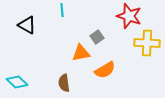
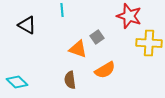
yellow cross: moved 2 px right
orange triangle: moved 3 px left, 4 px up; rotated 30 degrees clockwise
brown semicircle: moved 6 px right, 3 px up
